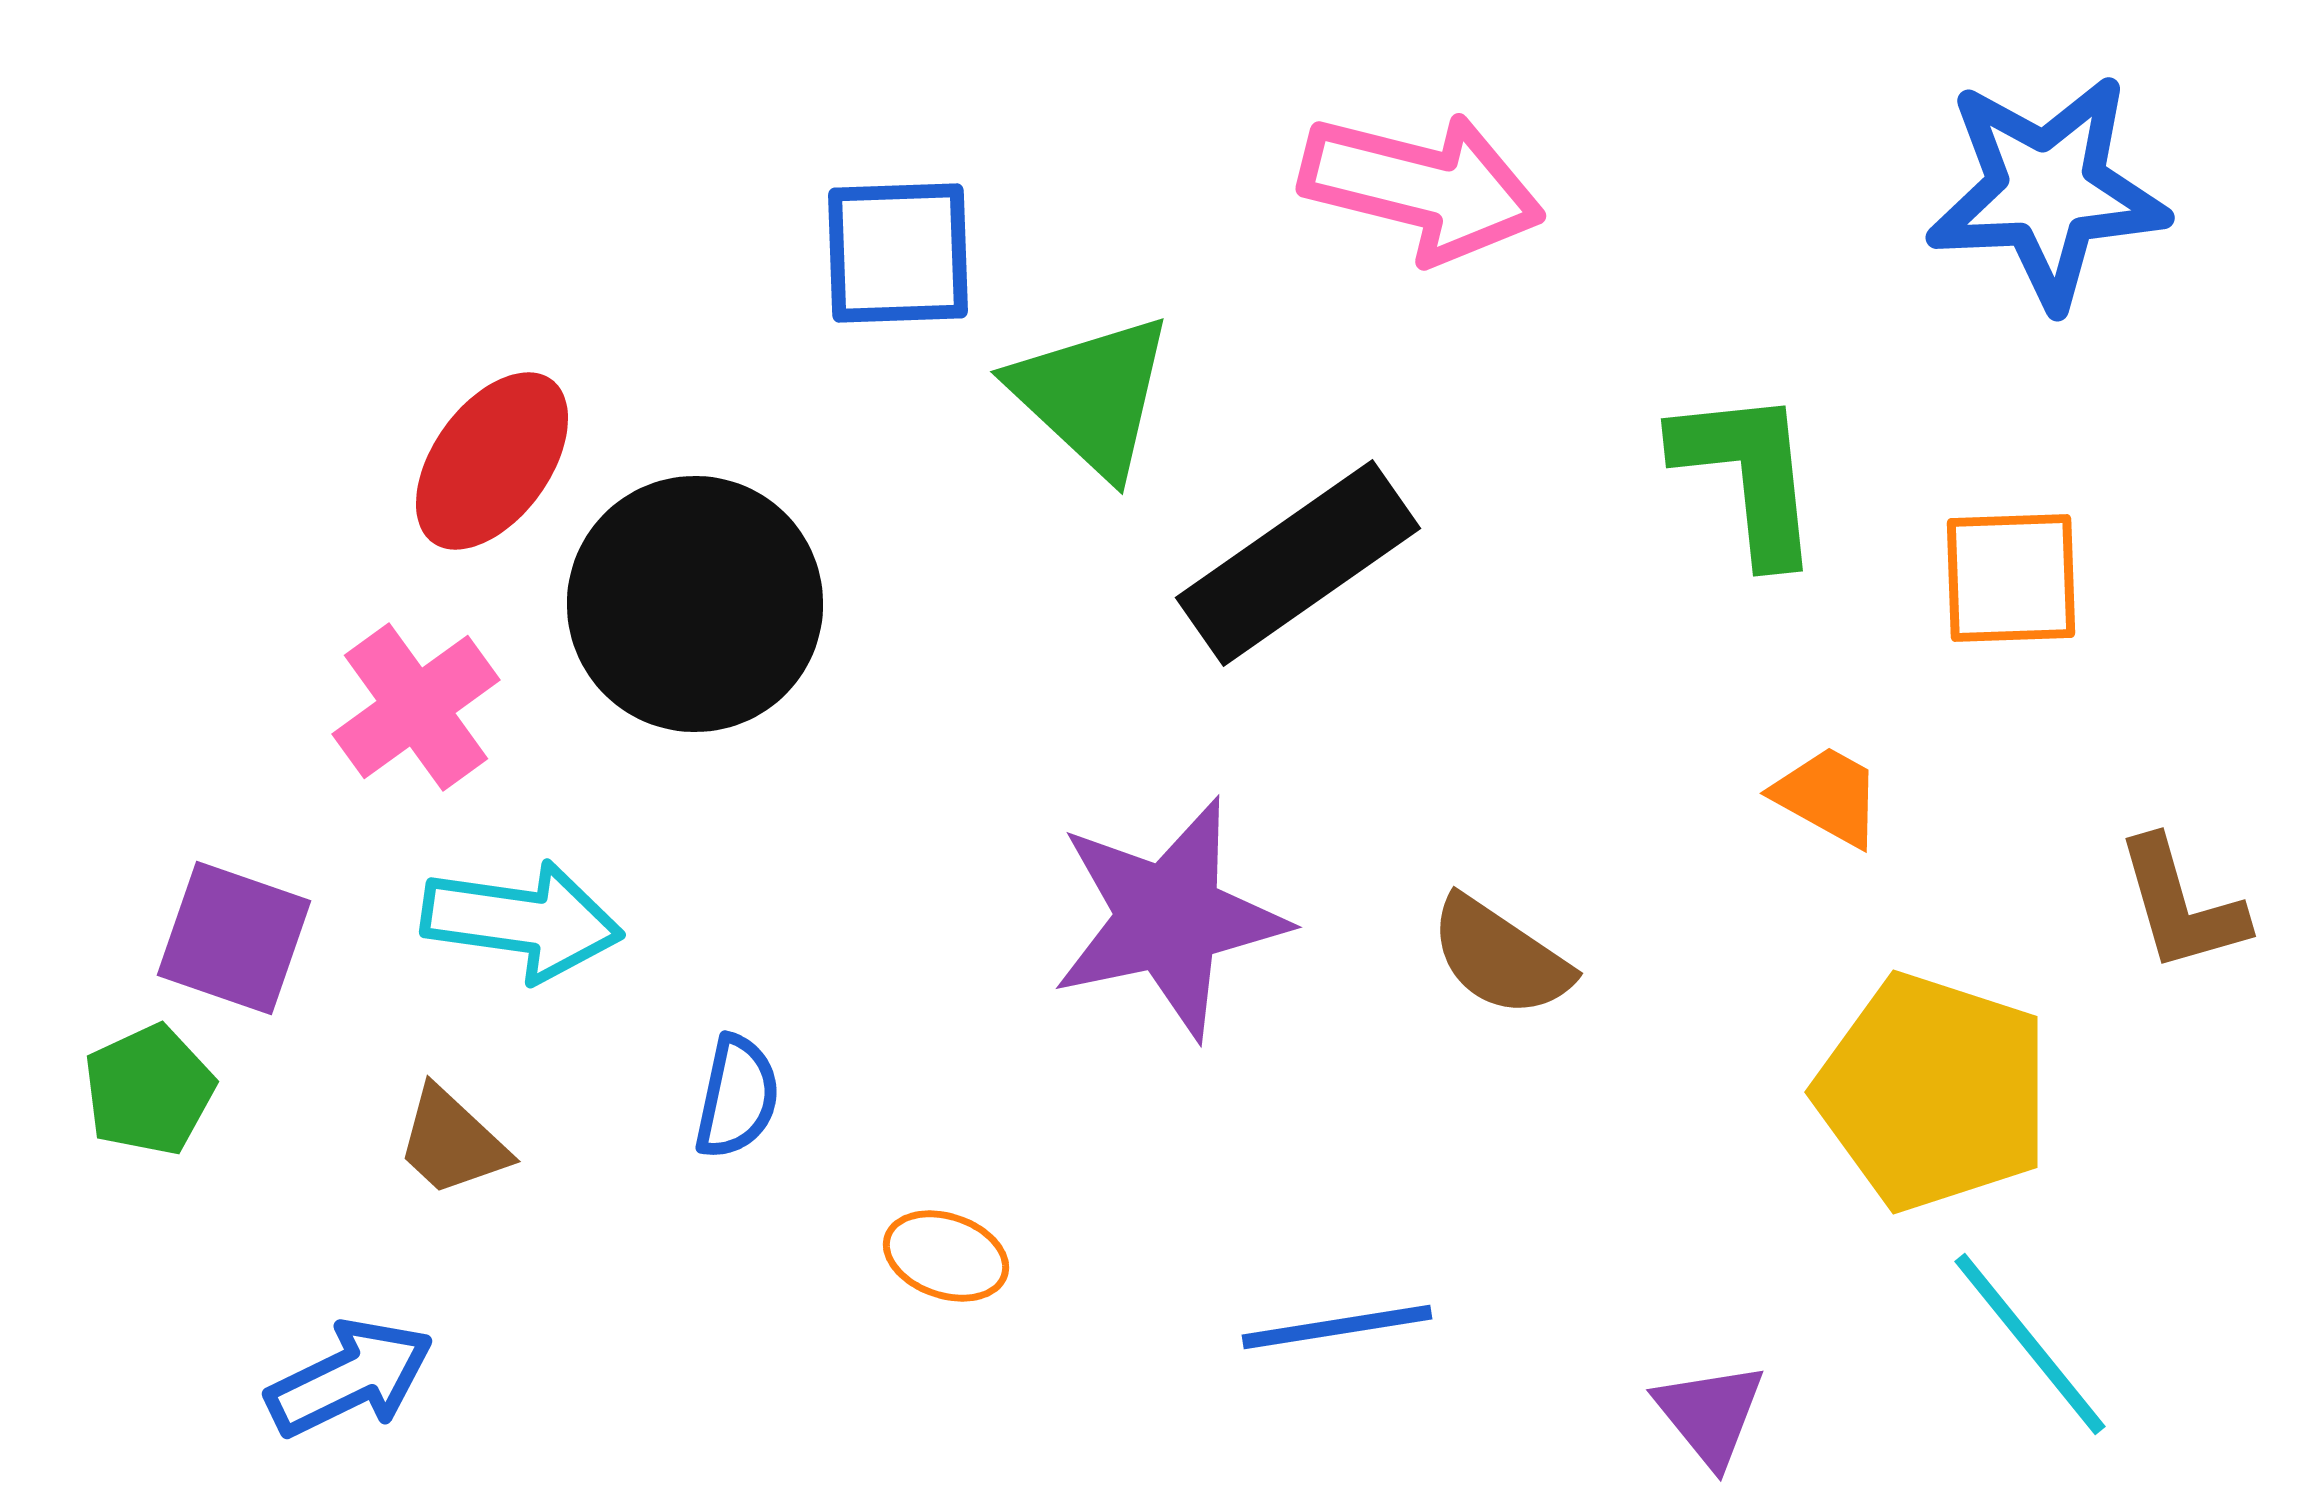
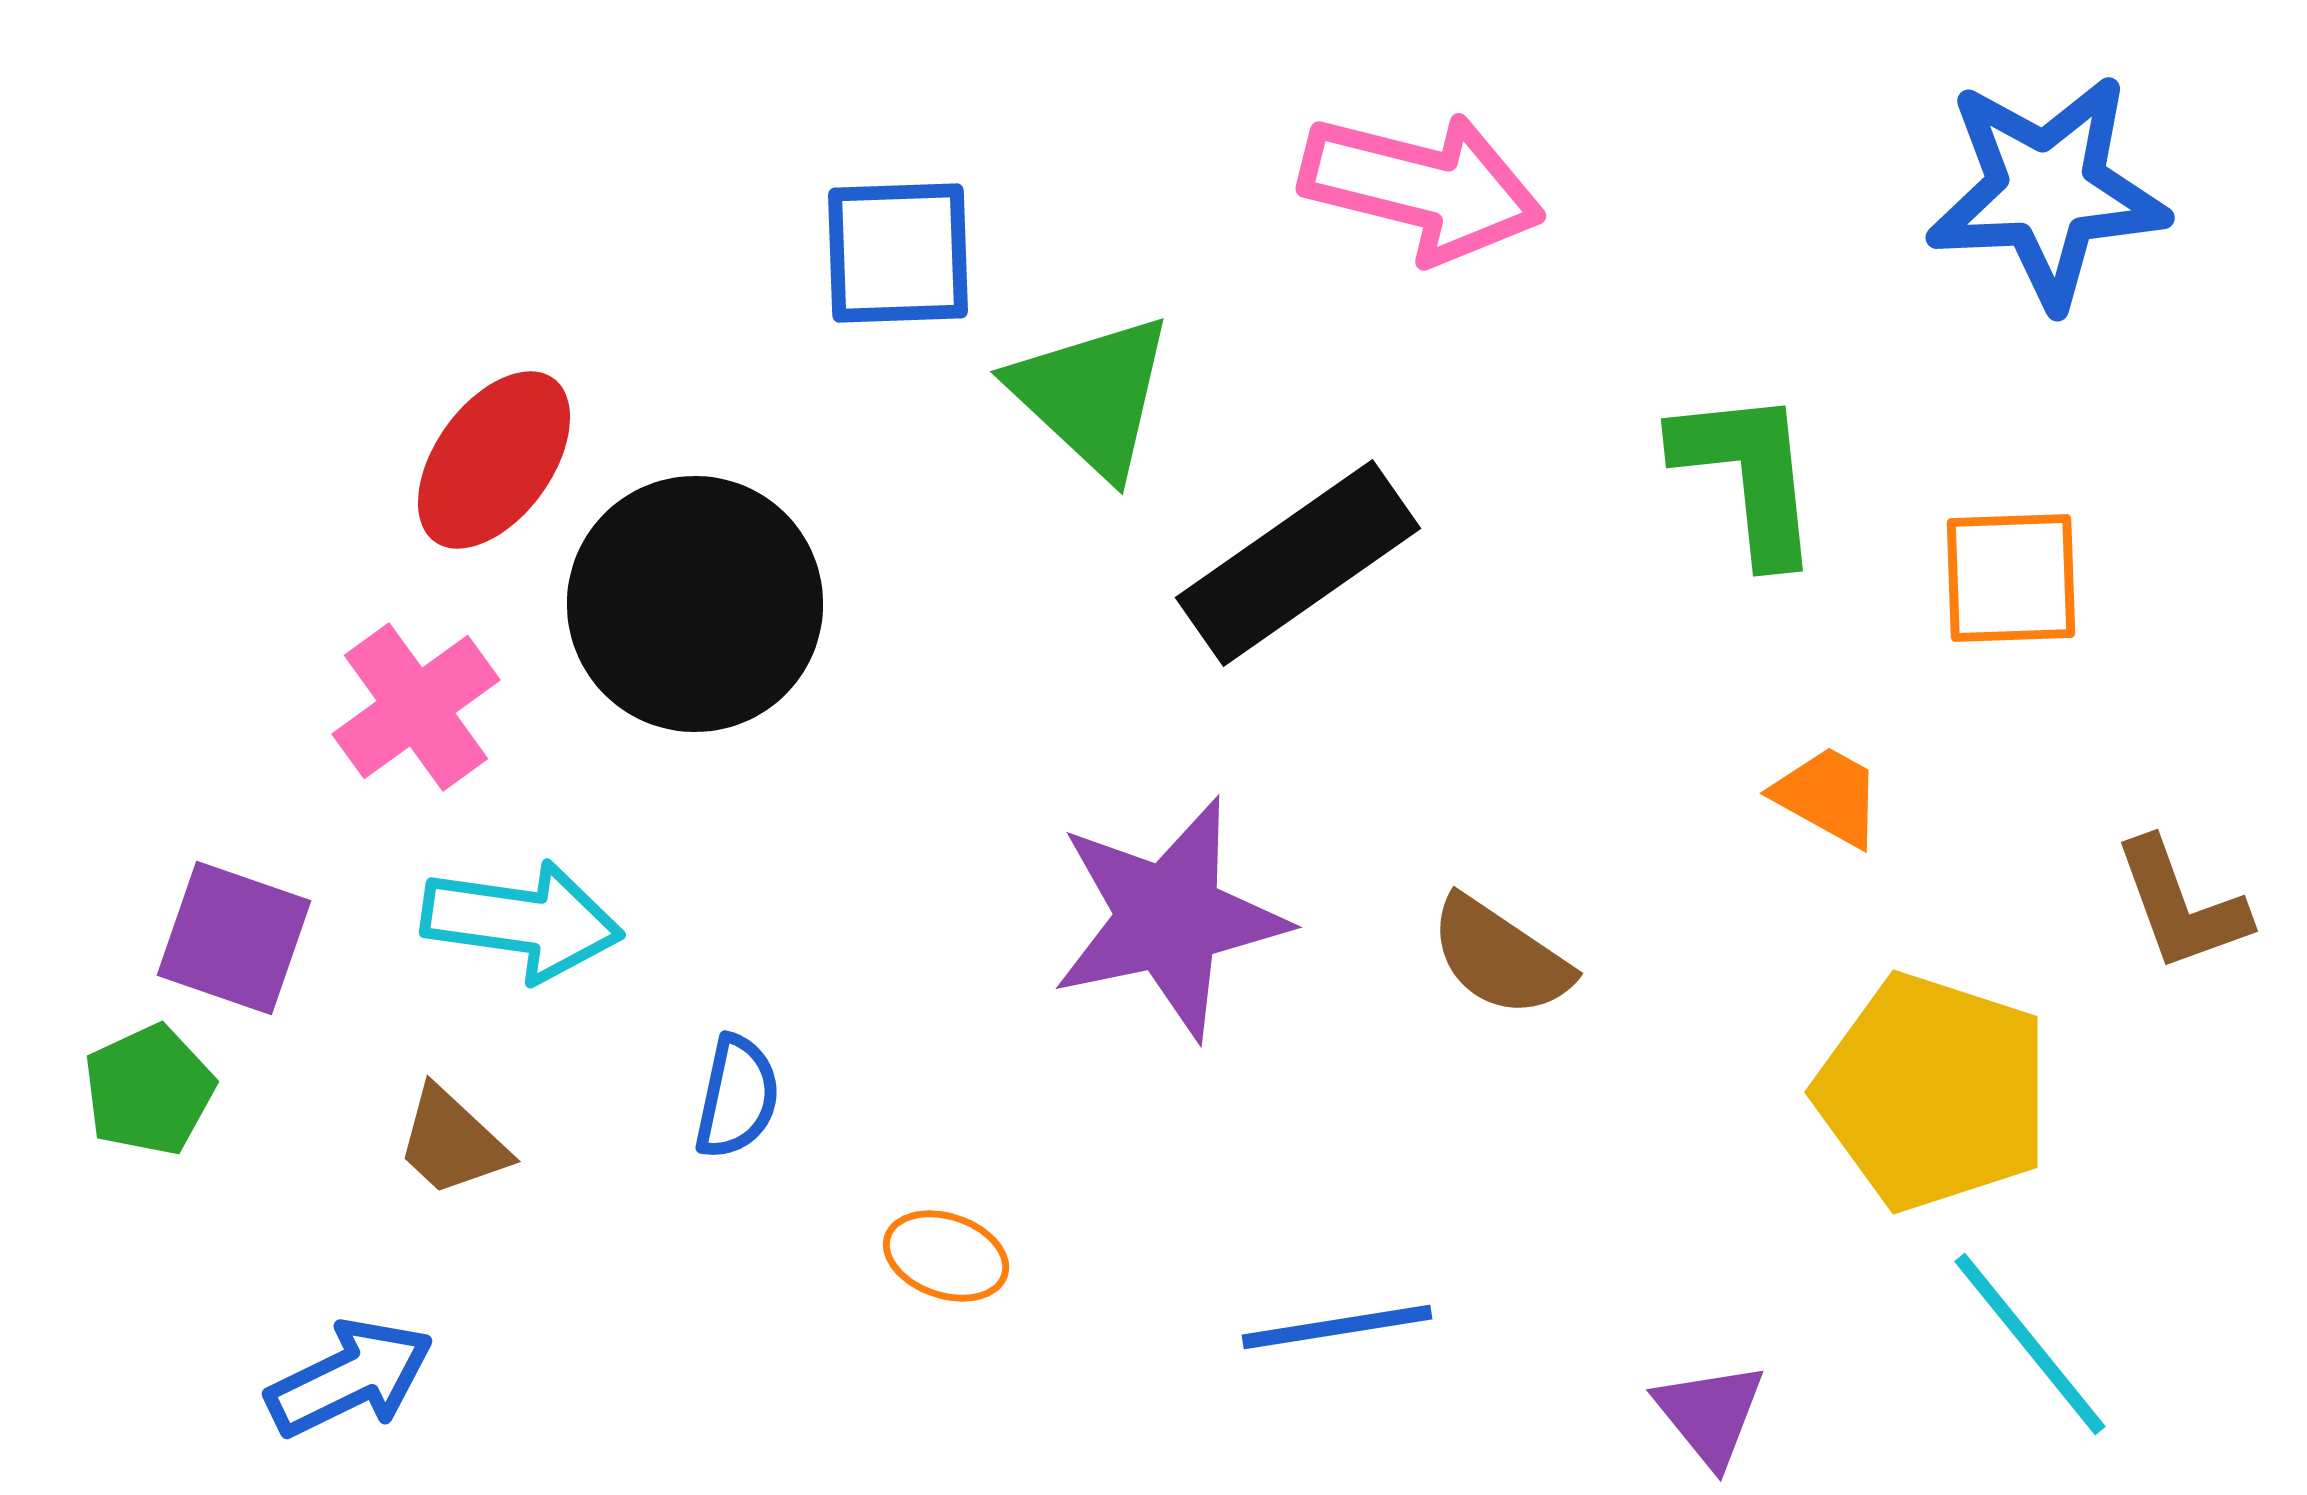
red ellipse: moved 2 px right, 1 px up
brown L-shape: rotated 4 degrees counterclockwise
